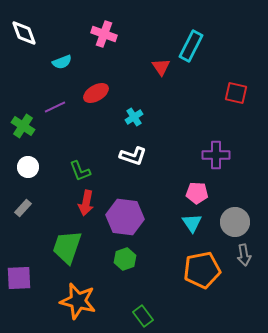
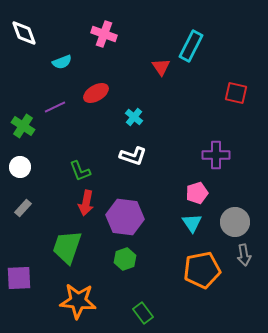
cyan cross: rotated 18 degrees counterclockwise
white circle: moved 8 px left
pink pentagon: rotated 20 degrees counterclockwise
orange star: rotated 9 degrees counterclockwise
green rectangle: moved 3 px up
